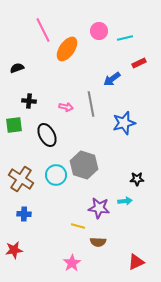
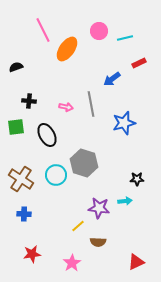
black semicircle: moved 1 px left, 1 px up
green square: moved 2 px right, 2 px down
gray hexagon: moved 2 px up
yellow line: rotated 56 degrees counterclockwise
red star: moved 18 px right, 4 px down
